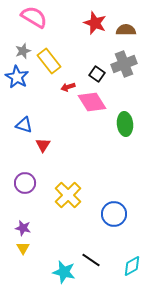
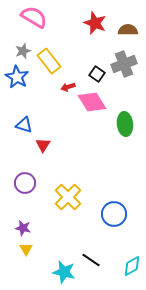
brown semicircle: moved 2 px right
yellow cross: moved 2 px down
yellow triangle: moved 3 px right, 1 px down
